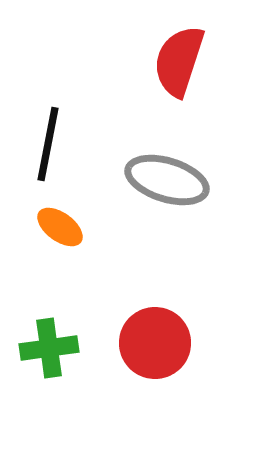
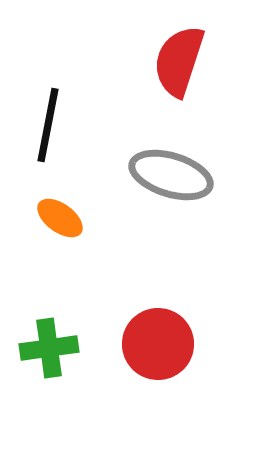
black line: moved 19 px up
gray ellipse: moved 4 px right, 5 px up
orange ellipse: moved 9 px up
red circle: moved 3 px right, 1 px down
